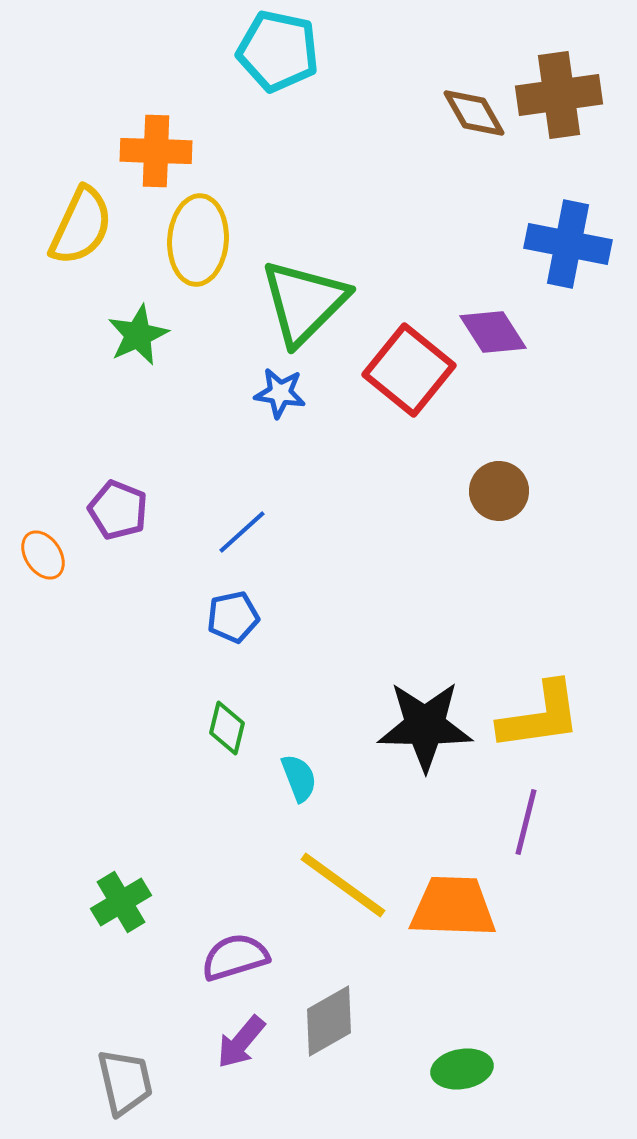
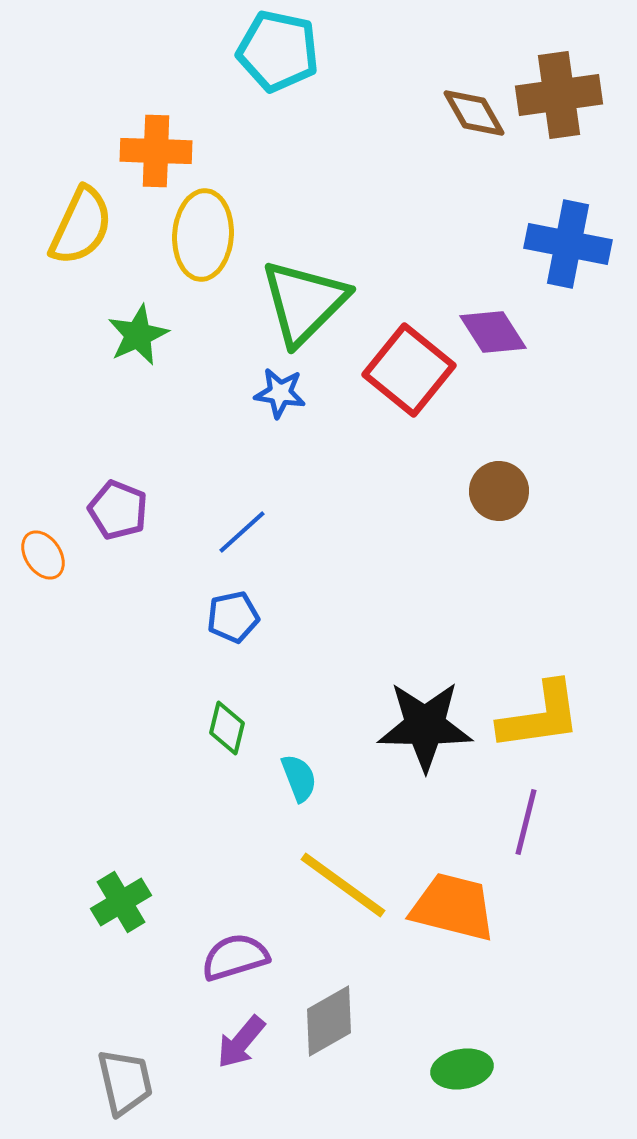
yellow ellipse: moved 5 px right, 5 px up
orange trapezoid: rotated 12 degrees clockwise
